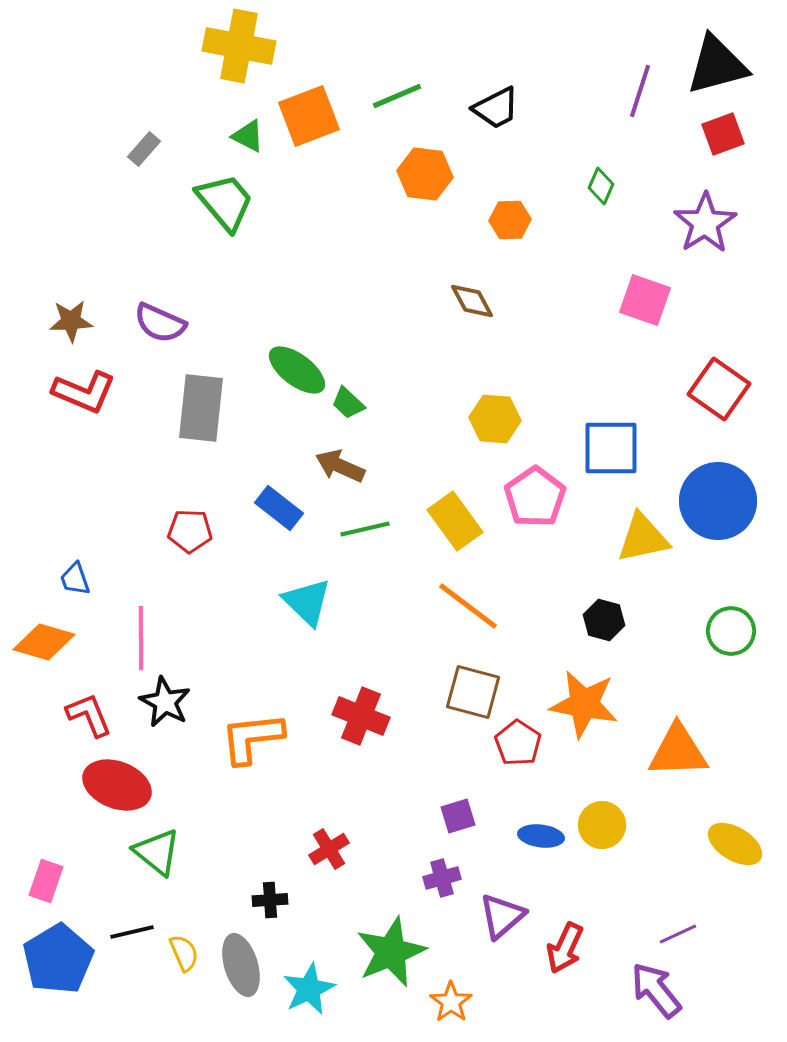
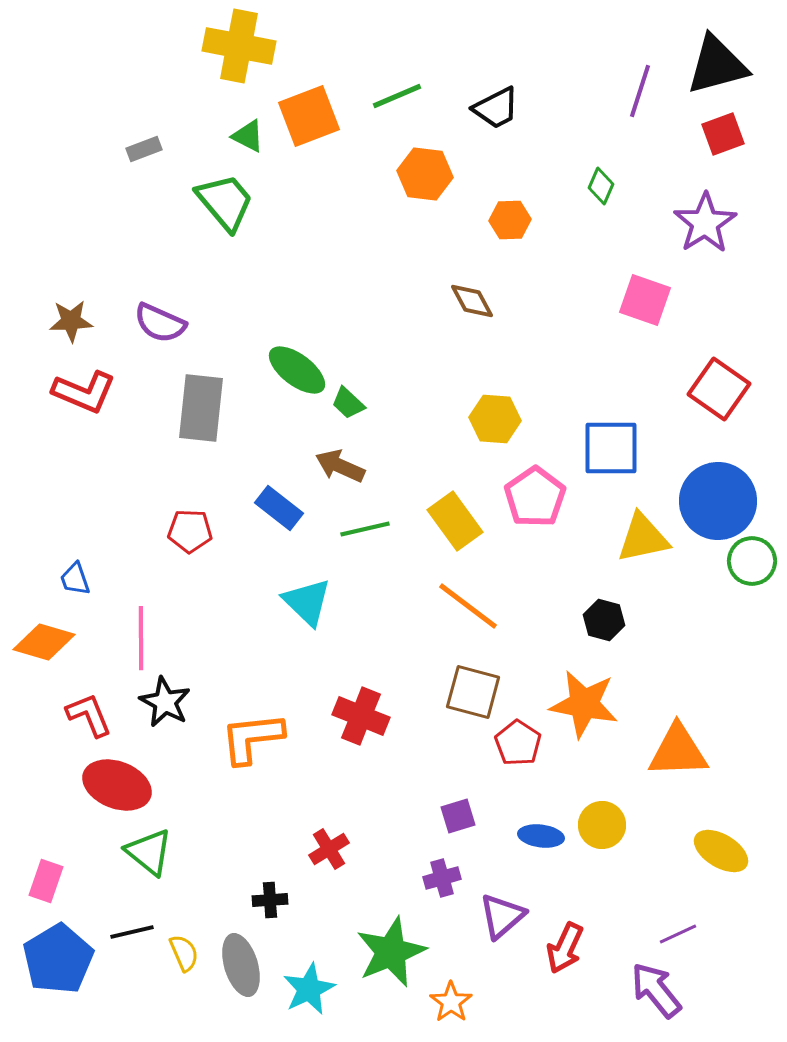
gray rectangle at (144, 149): rotated 28 degrees clockwise
green circle at (731, 631): moved 21 px right, 70 px up
yellow ellipse at (735, 844): moved 14 px left, 7 px down
green triangle at (157, 852): moved 8 px left
